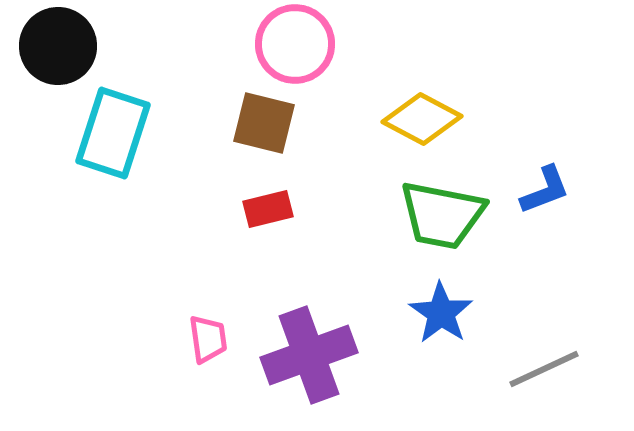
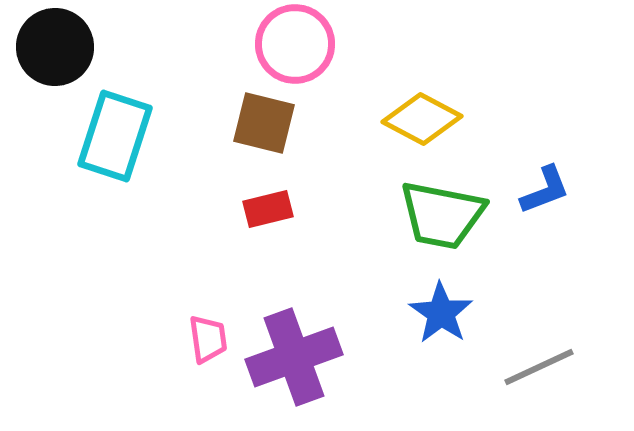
black circle: moved 3 px left, 1 px down
cyan rectangle: moved 2 px right, 3 px down
purple cross: moved 15 px left, 2 px down
gray line: moved 5 px left, 2 px up
